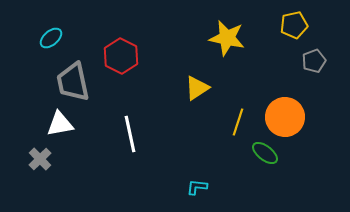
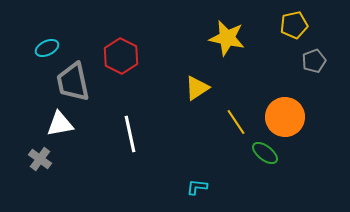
cyan ellipse: moved 4 px left, 10 px down; rotated 15 degrees clockwise
yellow line: moved 2 px left; rotated 52 degrees counterclockwise
gray cross: rotated 10 degrees counterclockwise
